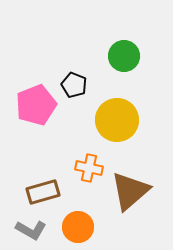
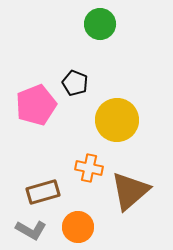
green circle: moved 24 px left, 32 px up
black pentagon: moved 1 px right, 2 px up
